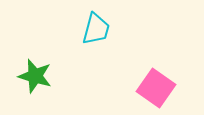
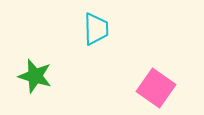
cyan trapezoid: rotated 16 degrees counterclockwise
